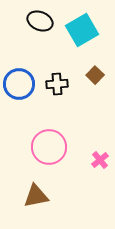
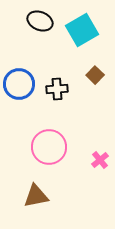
black cross: moved 5 px down
